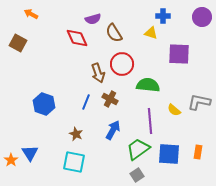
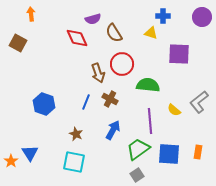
orange arrow: rotated 56 degrees clockwise
gray L-shape: rotated 50 degrees counterclockwise
orange star: moved 1 px down
